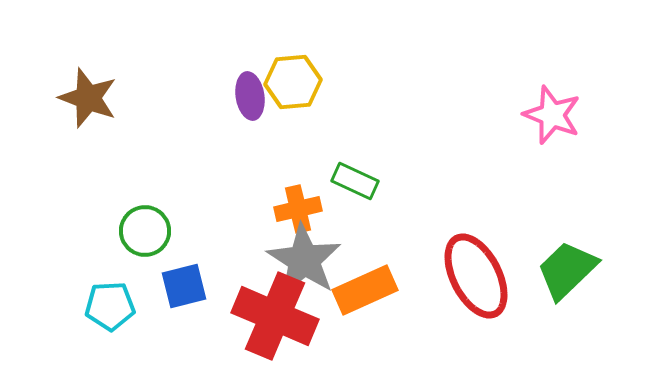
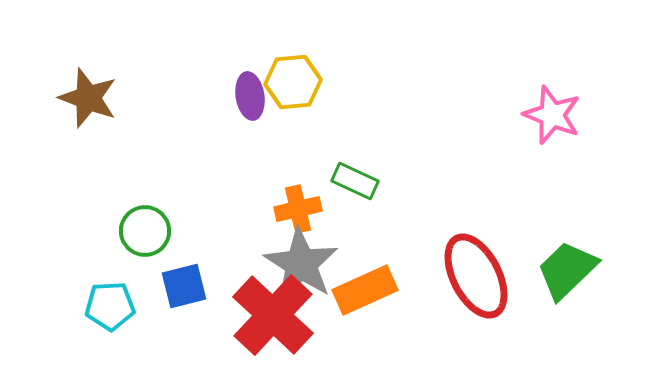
gray star: moved 3 px left, 4 px down
red cross: moved 2 px left, 1 px up; rotated 20 degrees clockwise
